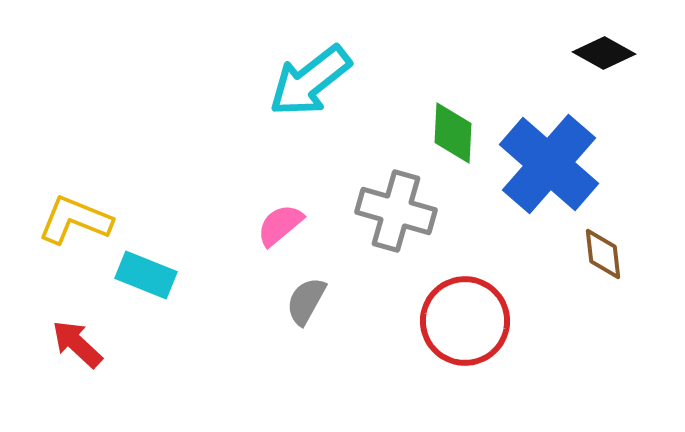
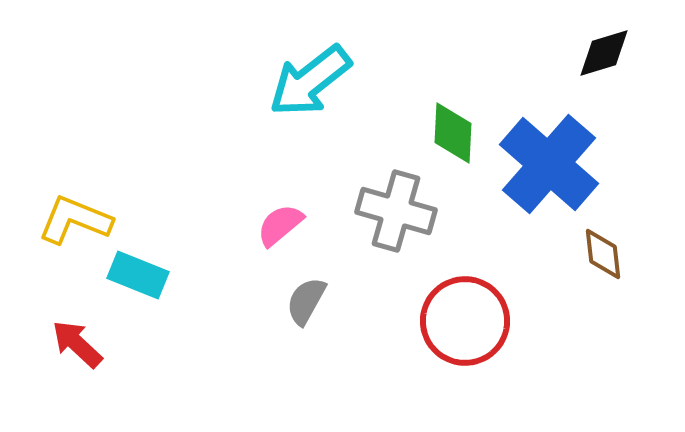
black diamond: rotated 46 degrees counterclockwise
cyan rectangle: moved 8 px left
